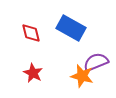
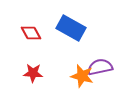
red diamond: rotated 15 degrees counterclockwise
purple semicircle: moved 4 px right, 5 px down; rotated 10 degrees clockwise
red star: rotated 24 degrees counterclockwise
